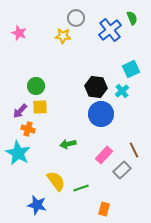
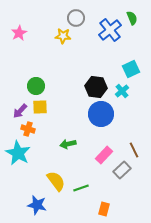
pink star: rotated 21 degrees clockwise
